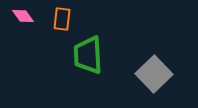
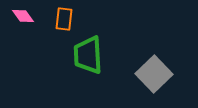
orange rectangle: moved 2 px right
